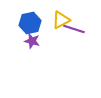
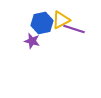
blue hexagon: moved 12 px right
